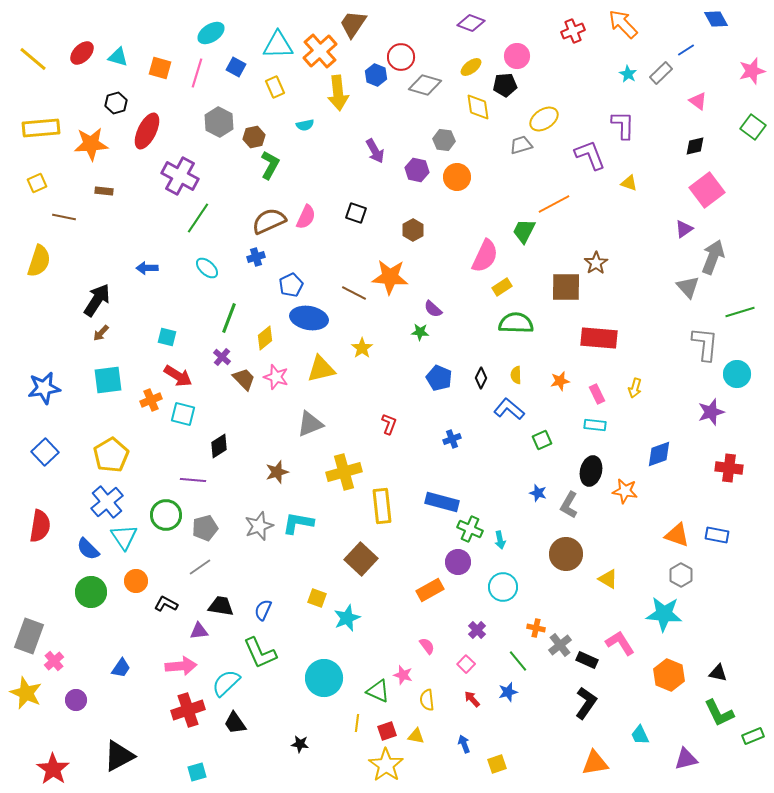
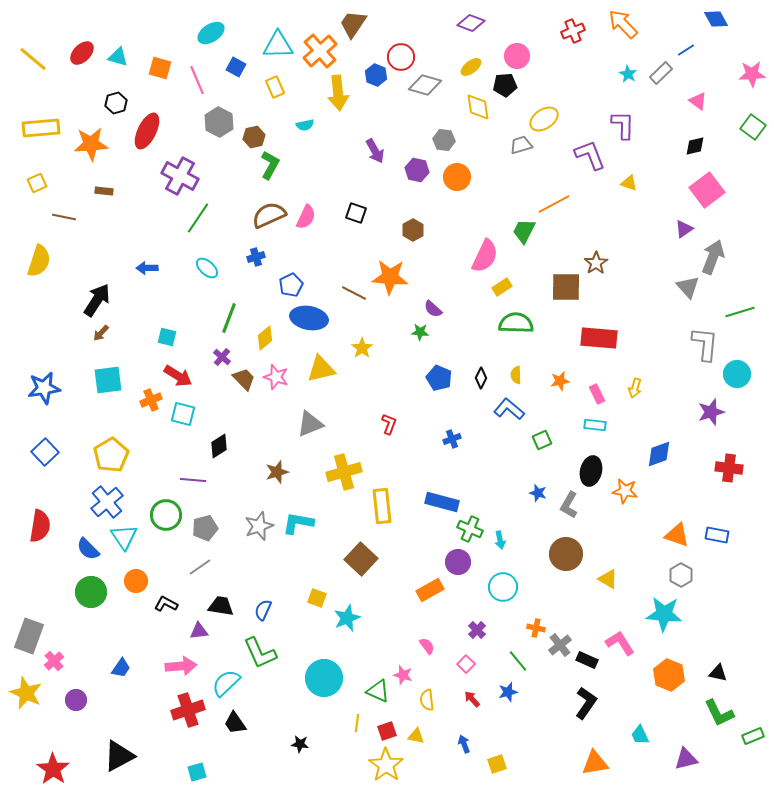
pink star at (752, 71): moved 3 px down; rotated 12 degrees clockwise
pink line at (197, 73): moved 7 px down; rotated 40 degrees counterclockwise
brown semicircle at (269, 221): moved 6 px up
